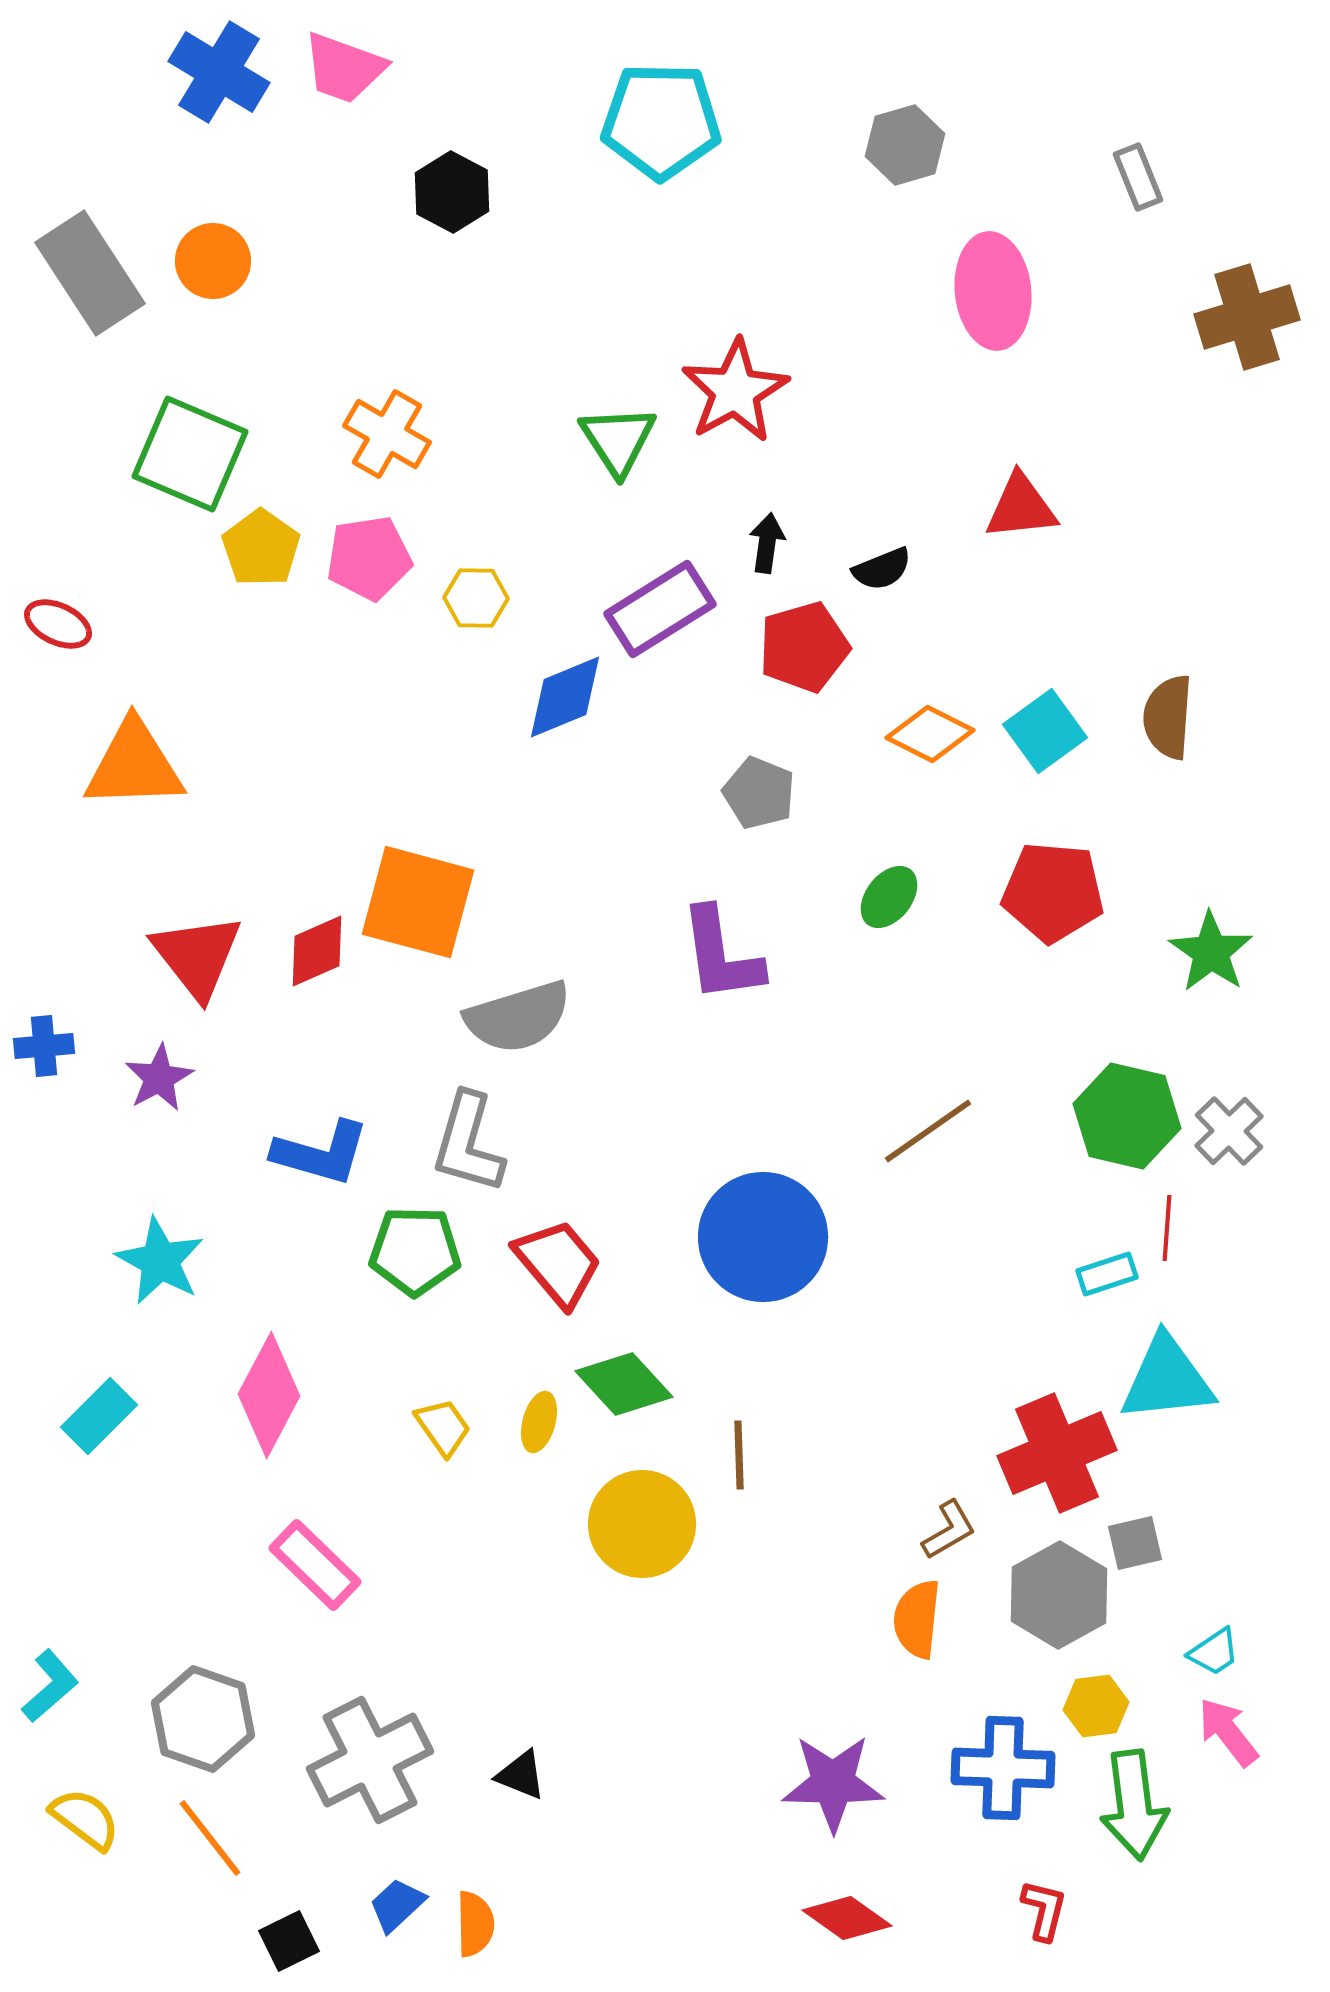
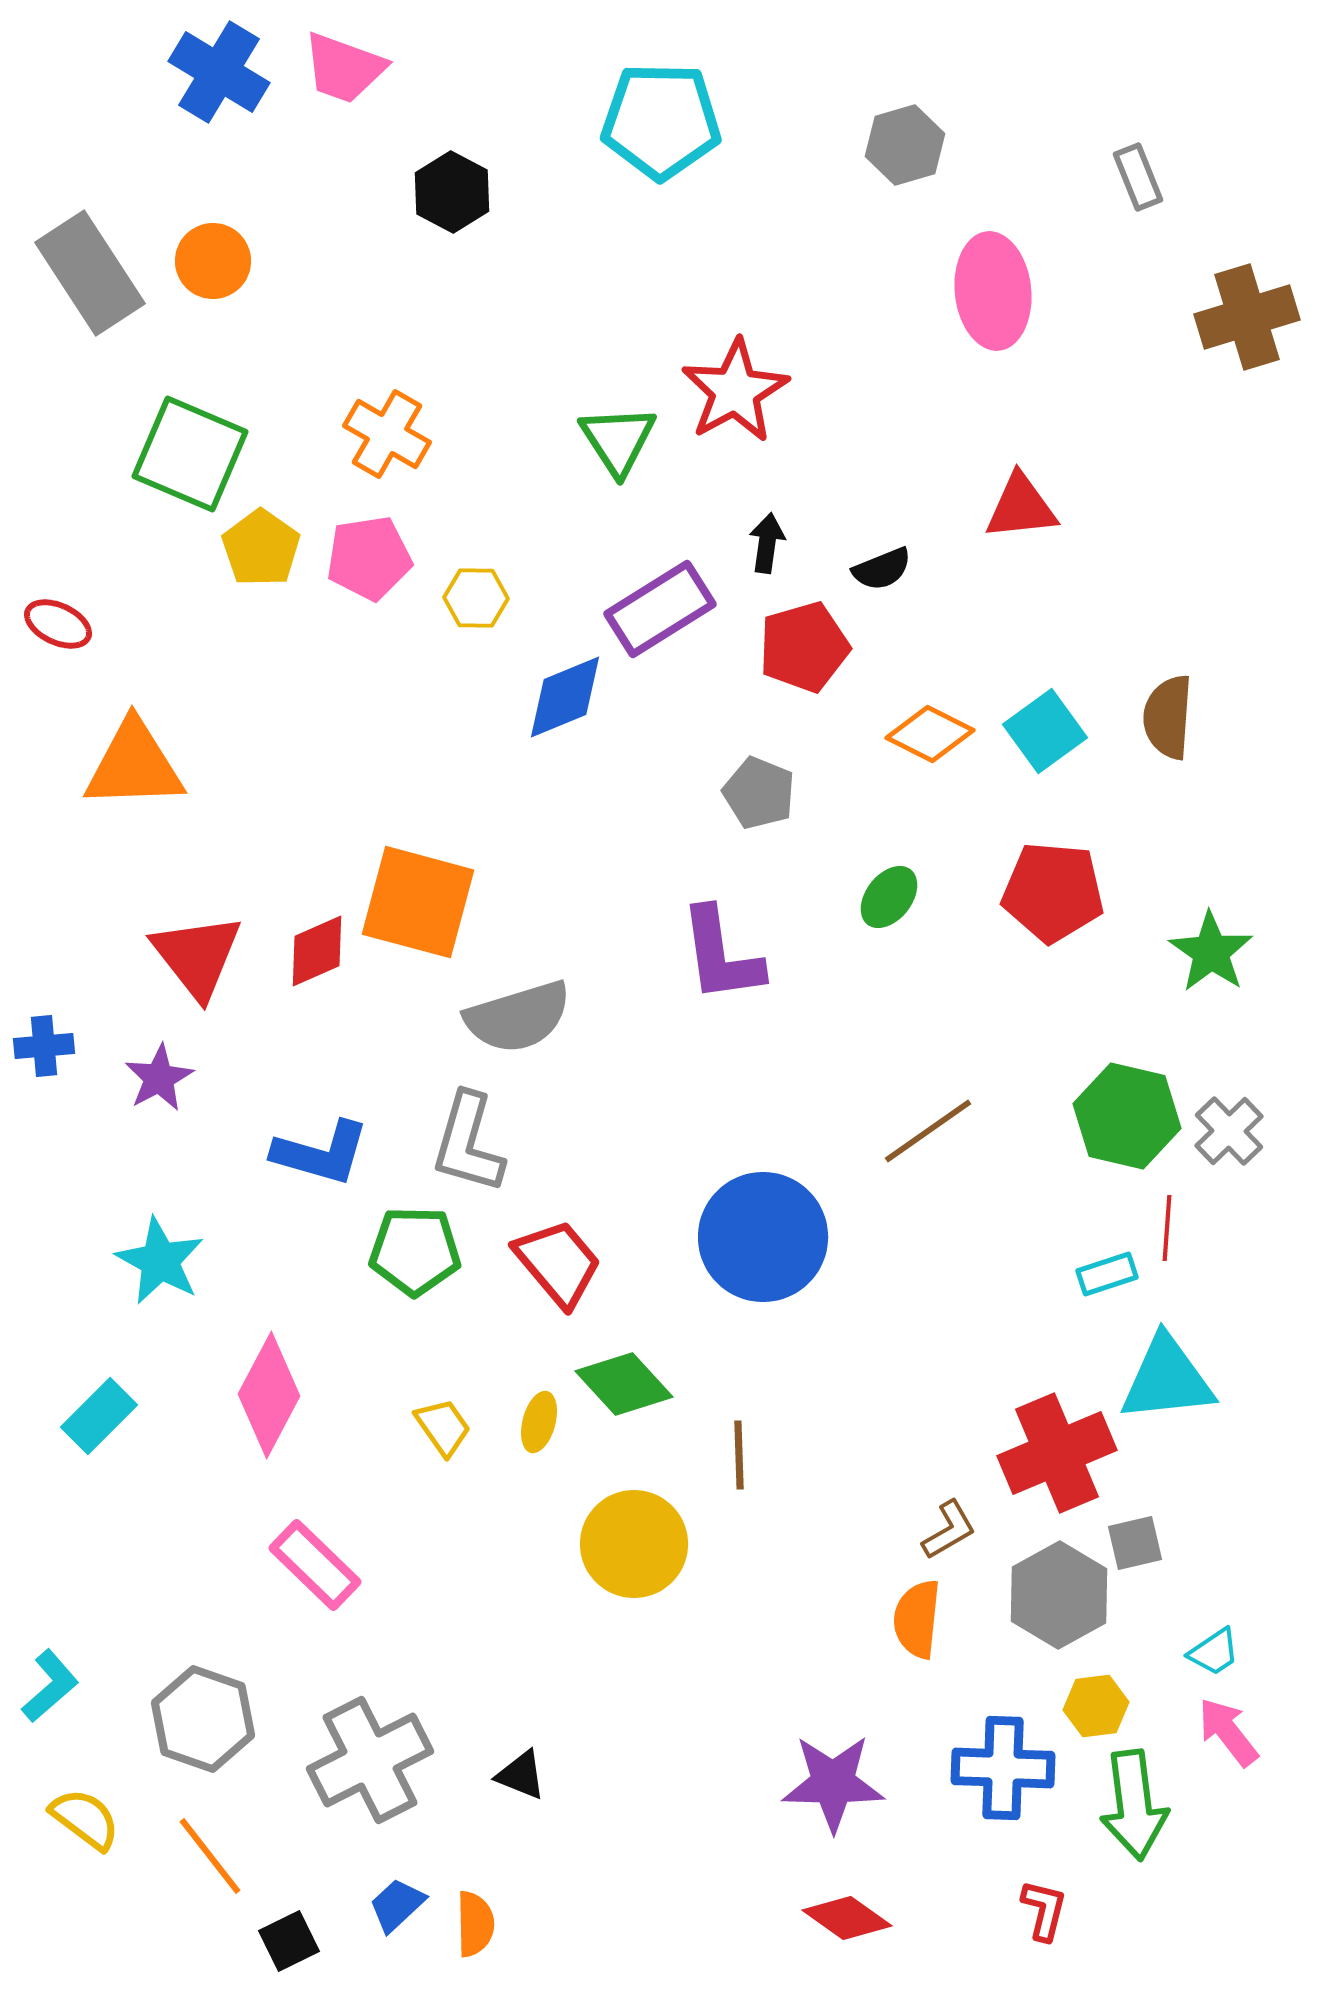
yellow circle at (642, 1524): moved 8 px left, 20 px down
orange line at (210, 1838): moved 18 px down
